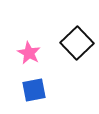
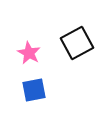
black square: rotated 16 degrees clockwise
